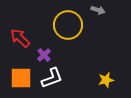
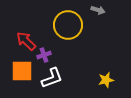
red arrow: moved 6 px right, 3 px down
purple cross: rotated 24 degrees clockwise
orange square: moved 1 px right, 7 px up
